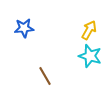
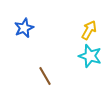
blue star: rotated 18 degrees counterclockwise
